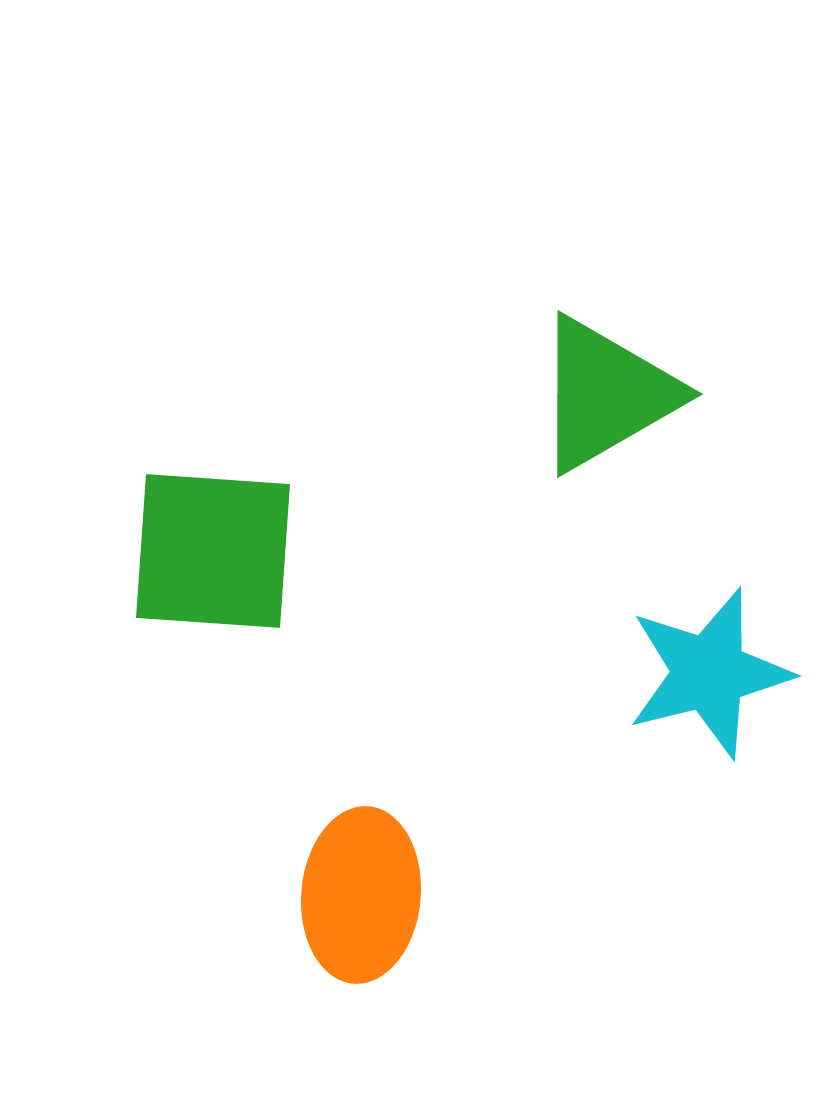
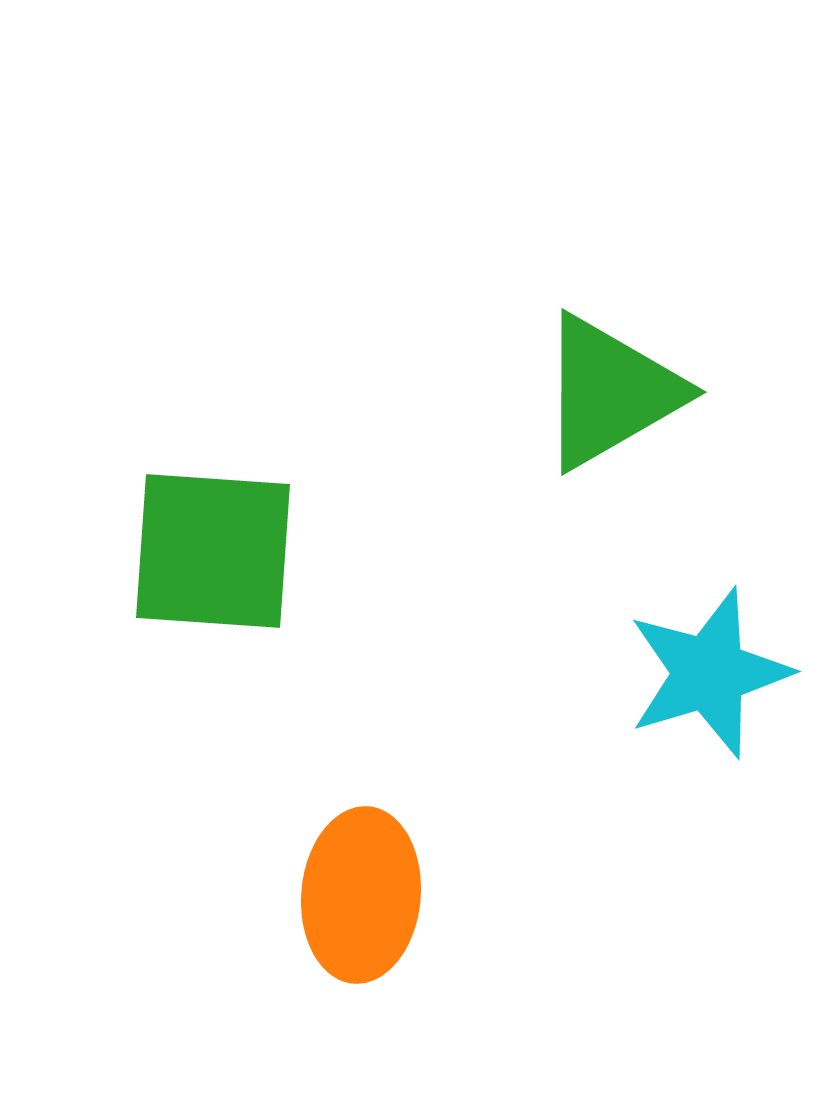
green triangle: moved 4 px right, 2 px up
cyan star: rotated 3 degrees counterclockwise
